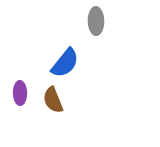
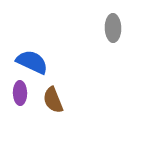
gray ellipse: moved 17 px right, 7 px down
blue semicircle: moved 33 px left, 1 px up; rotated 104 degrees counterclockwise
